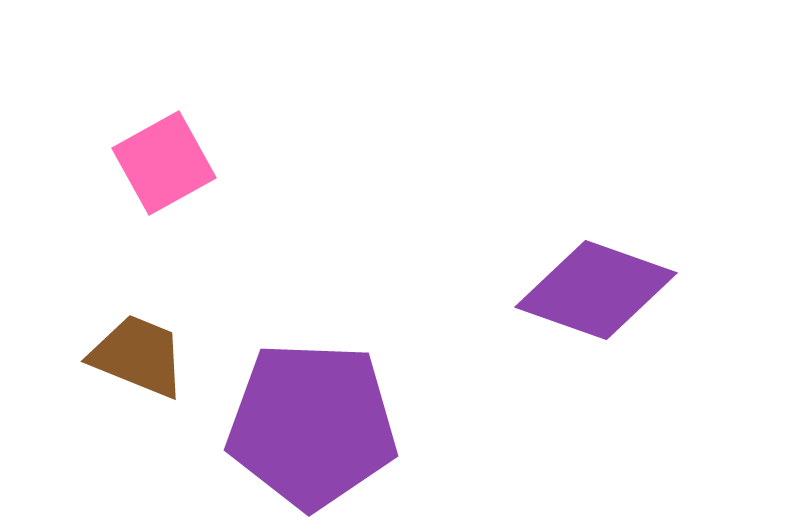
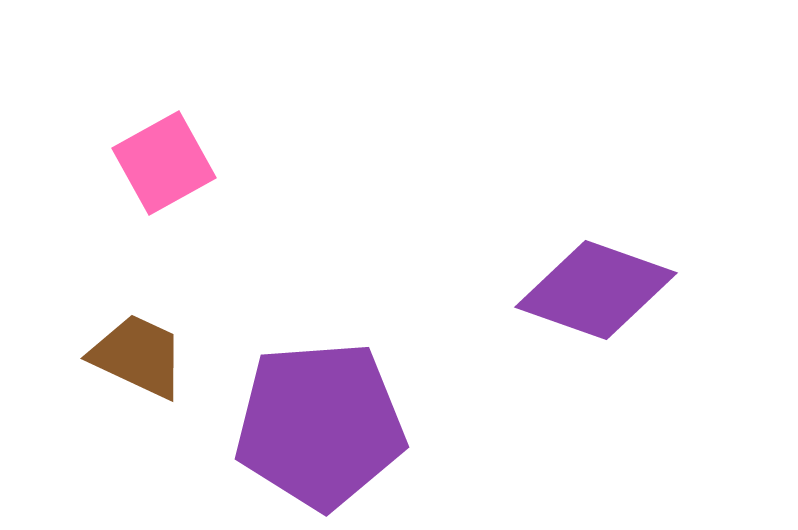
brown trapezoid: rotated 3 degrees clockwise
purple pentagon: moved 8 px right; rotated 6 degrees counterclockwise
